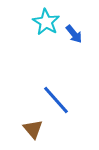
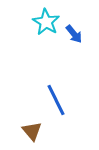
blue line: rotated 16 degrees clockwise
brown triangle: moved 1 px left, 2 px down
